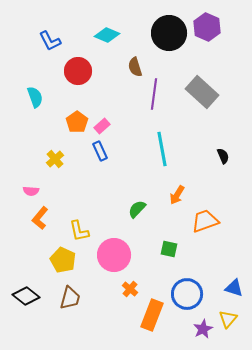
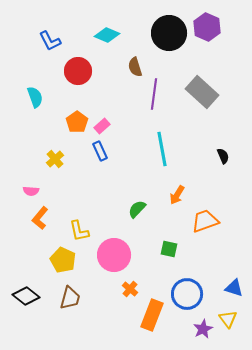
yellow triangle: rotated 18 degrees counterclockwise
